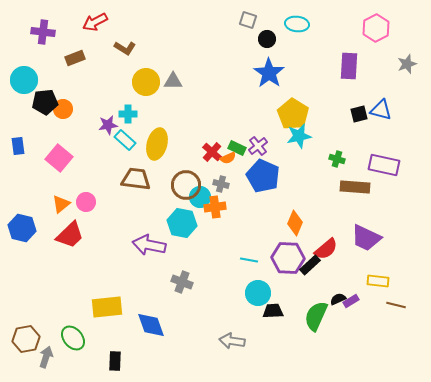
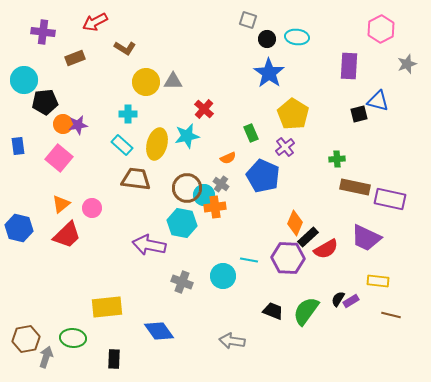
cyan ellipse at (297, 24): moved 13 px down
pink hexagon at (376, 28): moved 5 px right, 1 px down
orange circle at (63, 109): moved 15 px down
blue triangle at (381, 110): moved 3 px left, 9 px up
purple star at (108, 125): moved 30 px left
cyan star at (299, 136): moved 112 px left
cyan rectangle at (125, 140): moved 3 px left, 5 px down
purple cross at (258, 146): moved 27 px right, 1 px down
green rectangle at (237, 148): moved 14 px right, 15 px up; rotated 42 degrees clockwise
red cross at (212, 152): moved 8 px left, 43 px up
green cross at (337, 159): rotated 21 degrees counterclockwise
purple rectangle at (384, 165): moved 6 px right, 34 px down
gray cross at (221, 184): rotated 21 degrees clockwise
brown circle at (186, 185): moved 1 px right, 3 px down
brown rectangle at (355, 187): rotated 8 degrees clockwise
cyan circle at (200, 197): moved 4 px right, 2 px up
pink circle at (86, 202): moved 6 px right, 6 px down
blue hexagon at (22, 228): moved 3 px left
red trapezoid at (70, 235): moved 3 px left
red semicircle at (326, 249): rotated 10 degrees clockwise
black rectangle at (310, 265): moved 2 px left, 28 px up
cyan circle at (258, 293): moved 35 px left, 17 px up
black semicircle at (338, 299): rotated 35 degrees counterclockwise
brown line at (396, 305): moved 5 px left, 10 px down
black trapezoid at (273, 311): rotated 25 degrees clockwise
green semicircle at (316, 316): moved 10 px left, 5 px up; rotated 12 degrees clockwise
blue diamond at (151, 325): moved 8 px right, 6 px down; rotated 16 degrees counterclockwise
green ellipse at (73, 338): rotated 45 degrees counterclockwise
black rectangle at (115, 361): moved 1 px left, 2 px up
